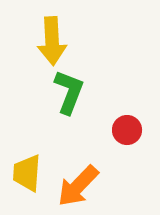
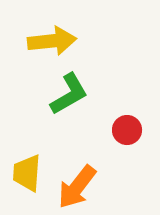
yellow arrow: rotated 93 degrees counterclockwise
green L-shape: moved 2 px down; rotated 39 degrees clockwise
orange arrow: moved 1 px left, 1 px down; rotated 6 degrees counterclockwise
